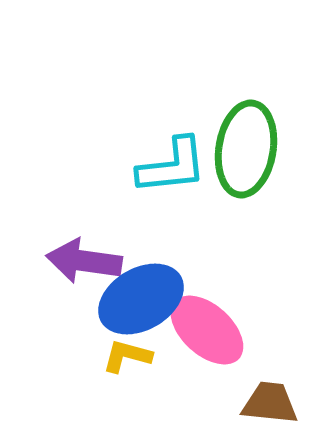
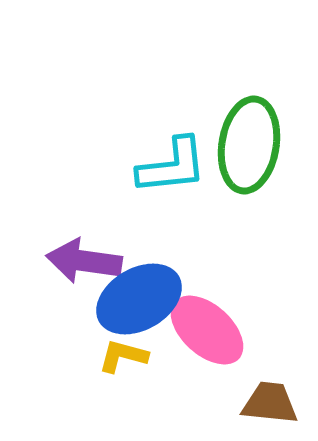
green ellipse: moved 3 px right, 4 px up
blue ellipse: moved 2 px left
yellow L-shape: moved 4 px left
